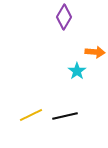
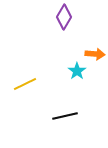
orange arrow: moved 2 px down
yellow line: moved 6 px left, 31 px up
